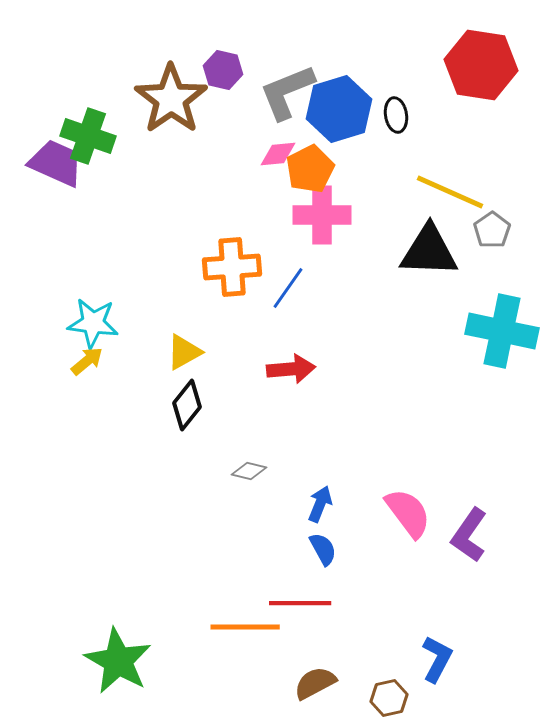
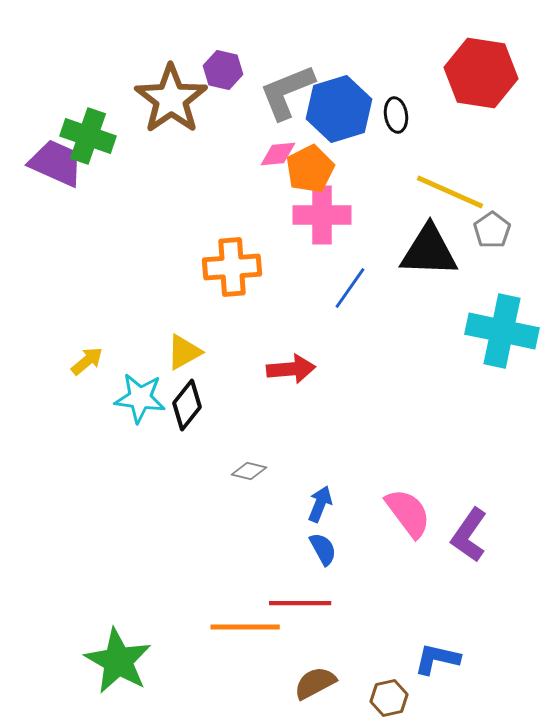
red hexagon: moved 8 px down
blue line: moved 62 px right
cyan star: moved 47 px right, 75 px down
blue L-shape: rotated 105 degrees counterclockwise
